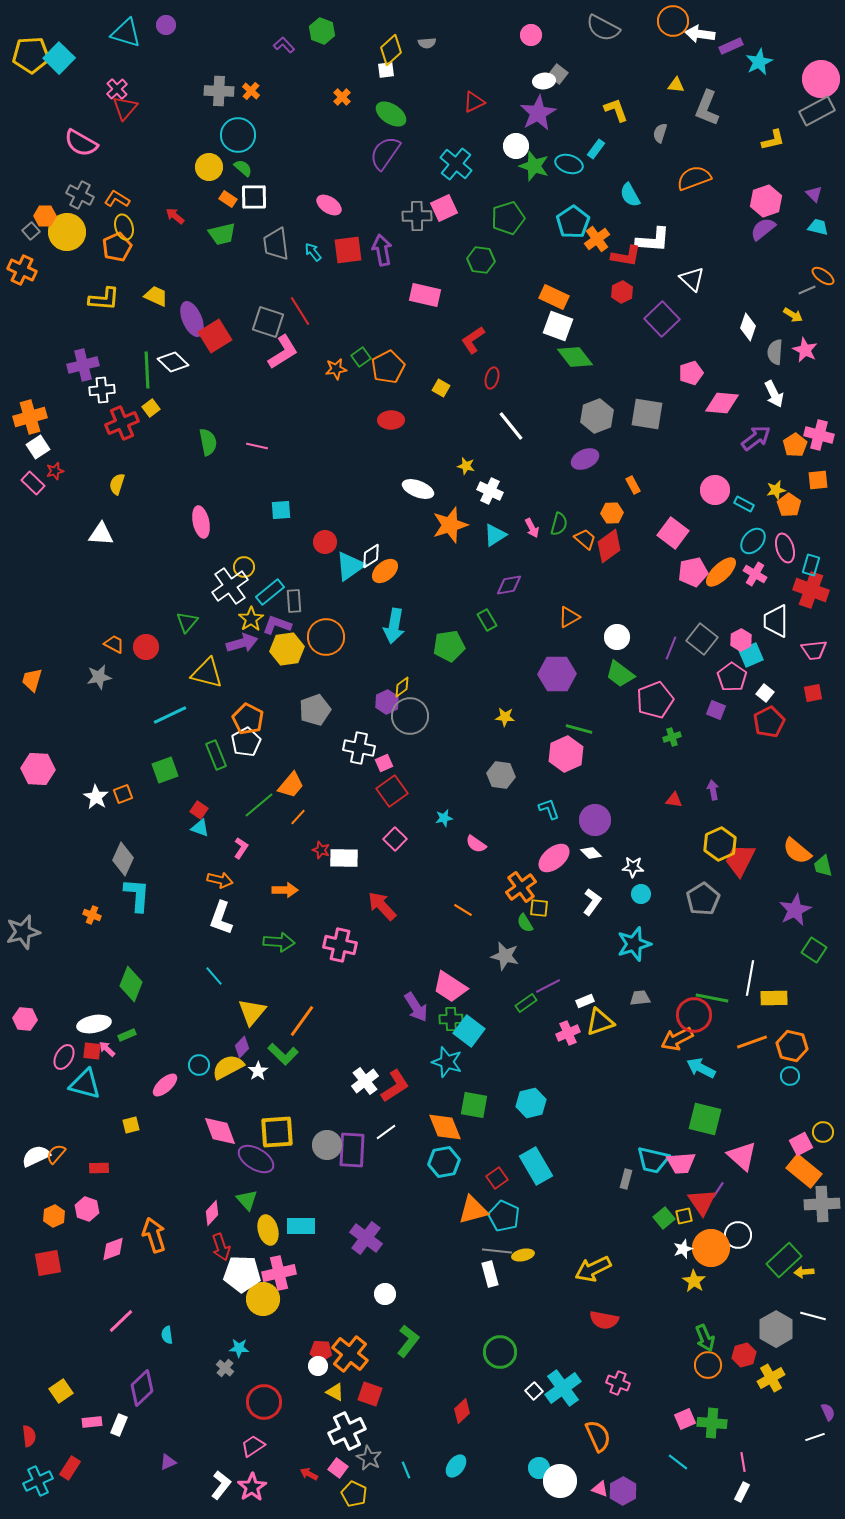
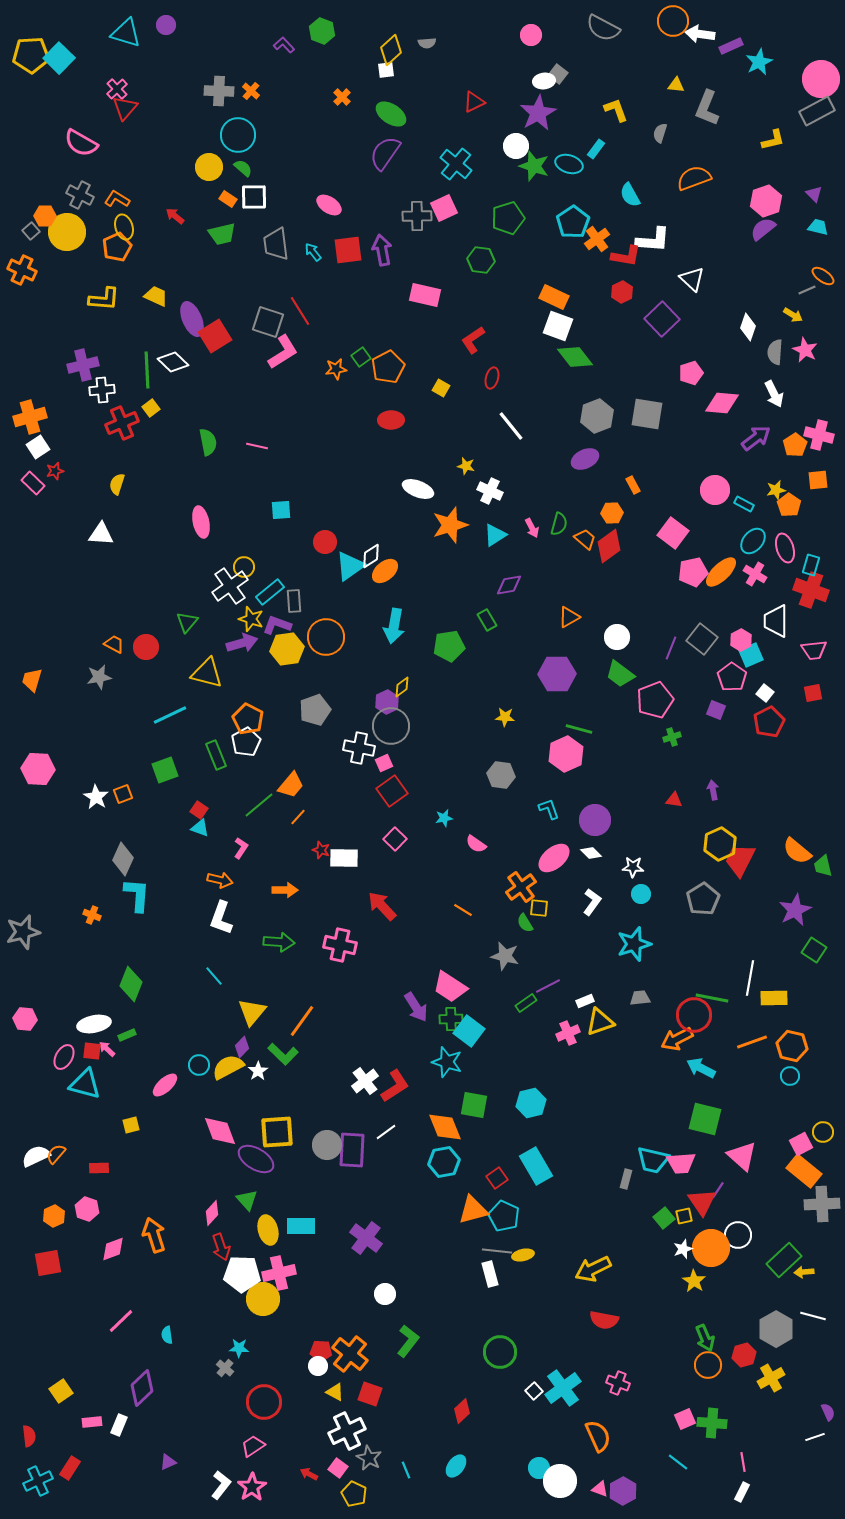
yellow star at (251, 619): rotated 20 degrees counterclockwise
gray circle at (410, 716): moved 19 px left, 10 px down
